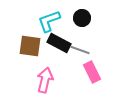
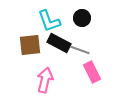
cyan L-shape: rotated 90 degrees counterclockwise
brown square: moved 1 px up; rotated 15 degrees counterclockwise
